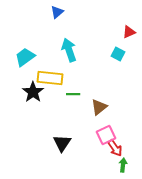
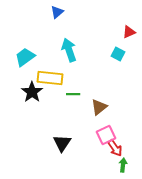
black star: moved 1 px left
